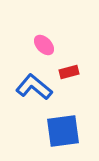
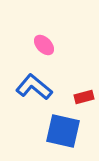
red rectangle: moved 15 px right, 25 px down
blue square: rotated 21 degrees clockwise
